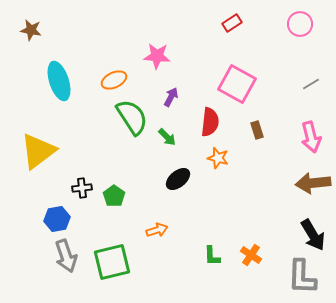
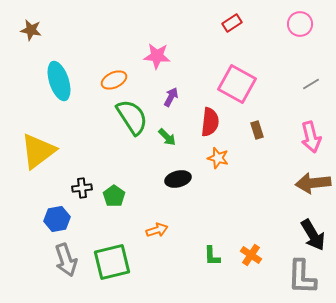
black ellipse: rotated 25 degrees clockwise
gray arrow: moved 4 px down
